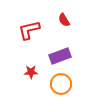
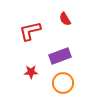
red semicircle: moved 1 px right, 1 px up
red L-shape: moved 1 px right, 1 px down
orange circle: moved 2 px right, 1 px up
